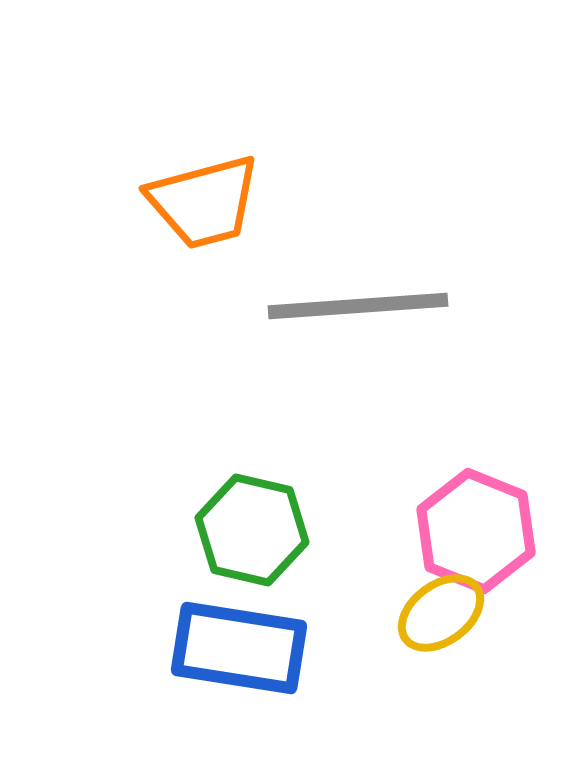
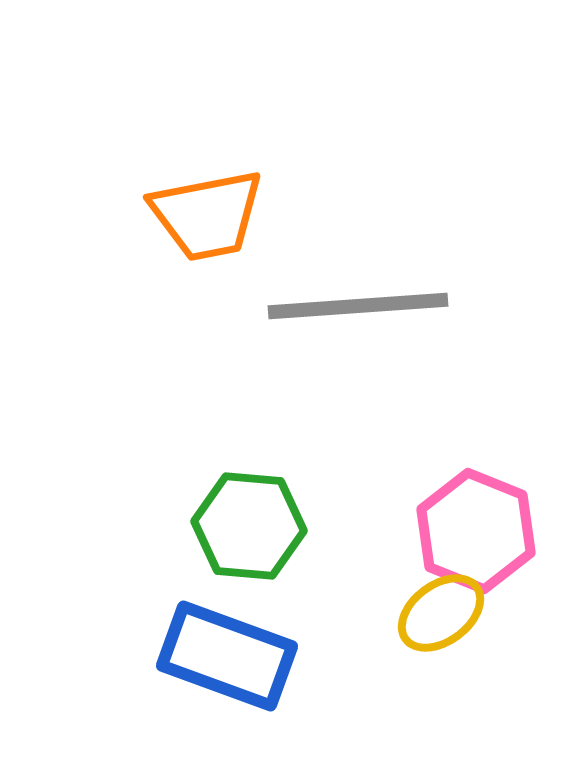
orange trapezoid: moved 3 px right, 13 px down; rotated 4 degrees clockwise
green hexagon: moved 3 px left, 4 px up; rotated 8 degrees counterclockwise
blue rectangle: moved 12 px left, 8 px down; rotated 11 degrees clockwise
